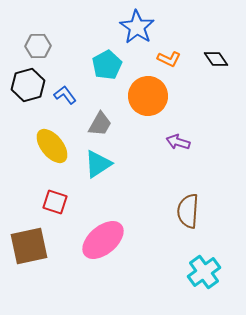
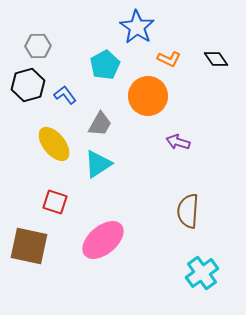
cyan pentagon: moved 2 px left
yellow ellipse: moved 2 px right, 2 px up
brown square: rotated 24 degrees clockwise
cyan cross: moved 2 px left, 1 px down
